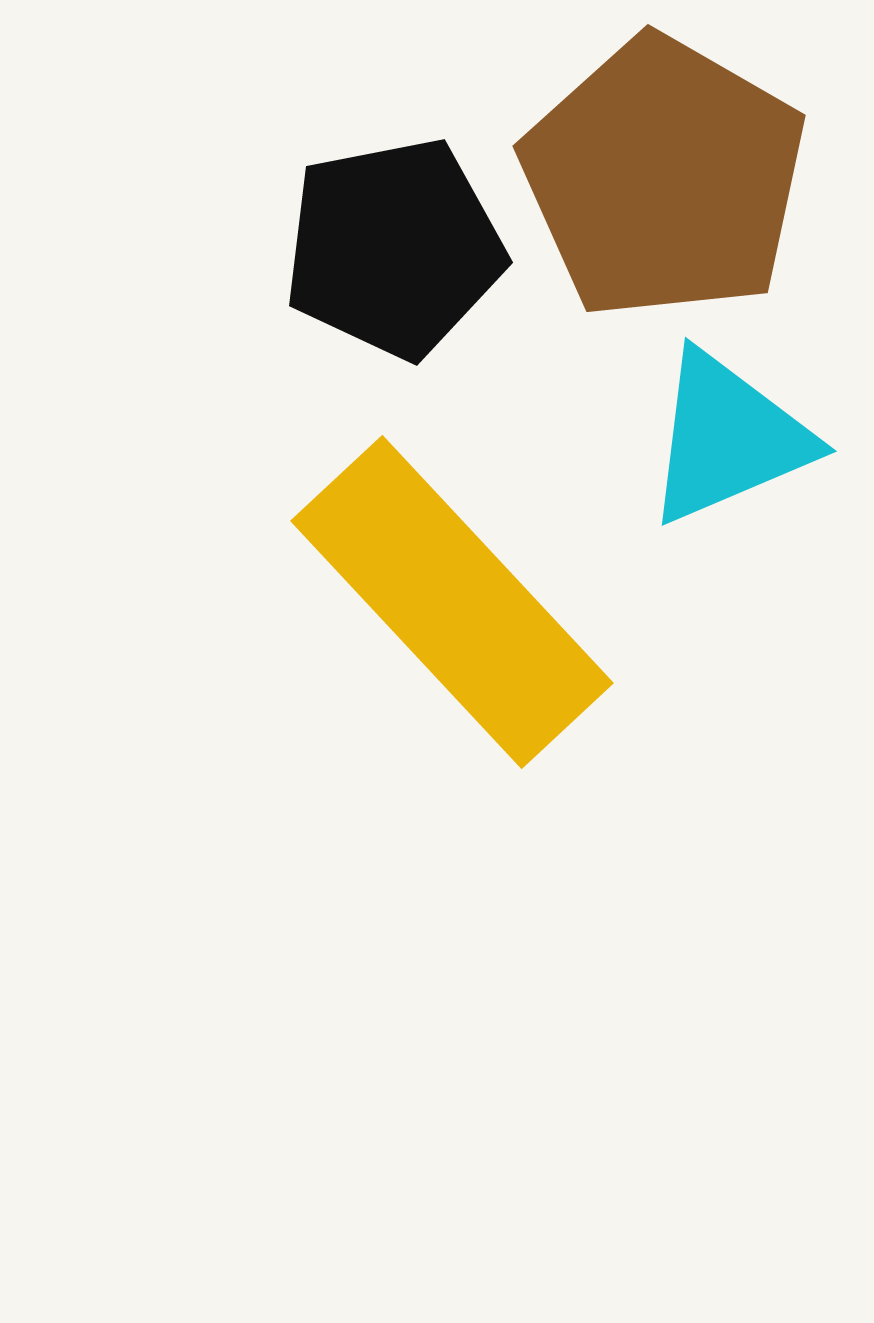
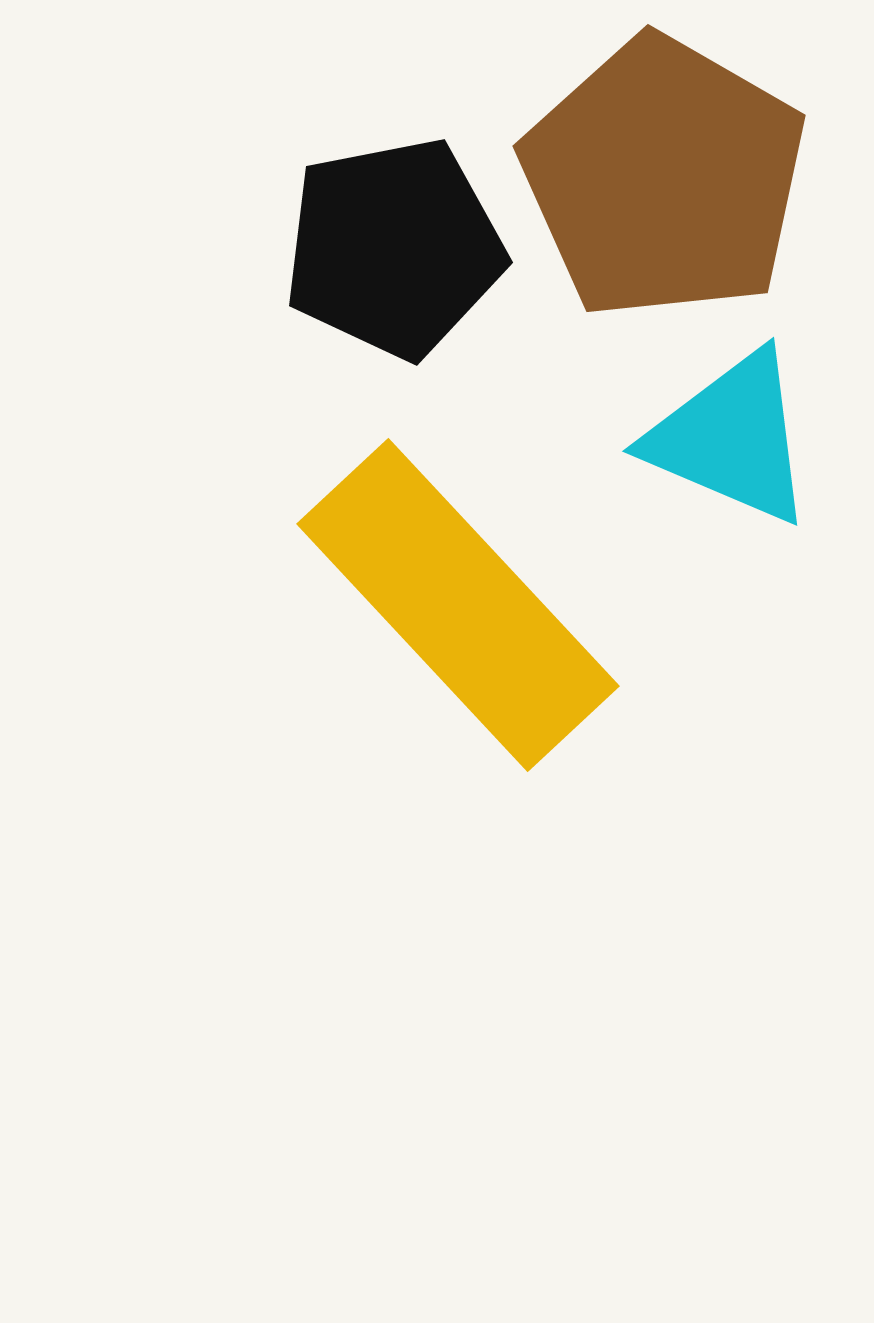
cyan triangle: moved 3 px right; rotated 46 degrees clockwise
yellow rectangle: moved 6 px right, 3 px down
